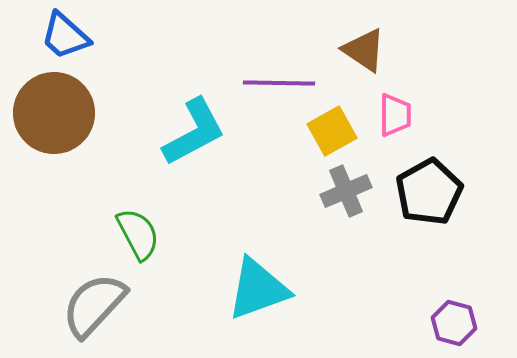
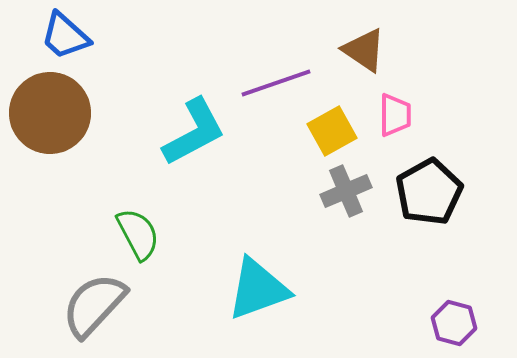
purple line: moved 3 px left; rotated 20 degrees counterclockwise
brown circle: moved 4 px left
